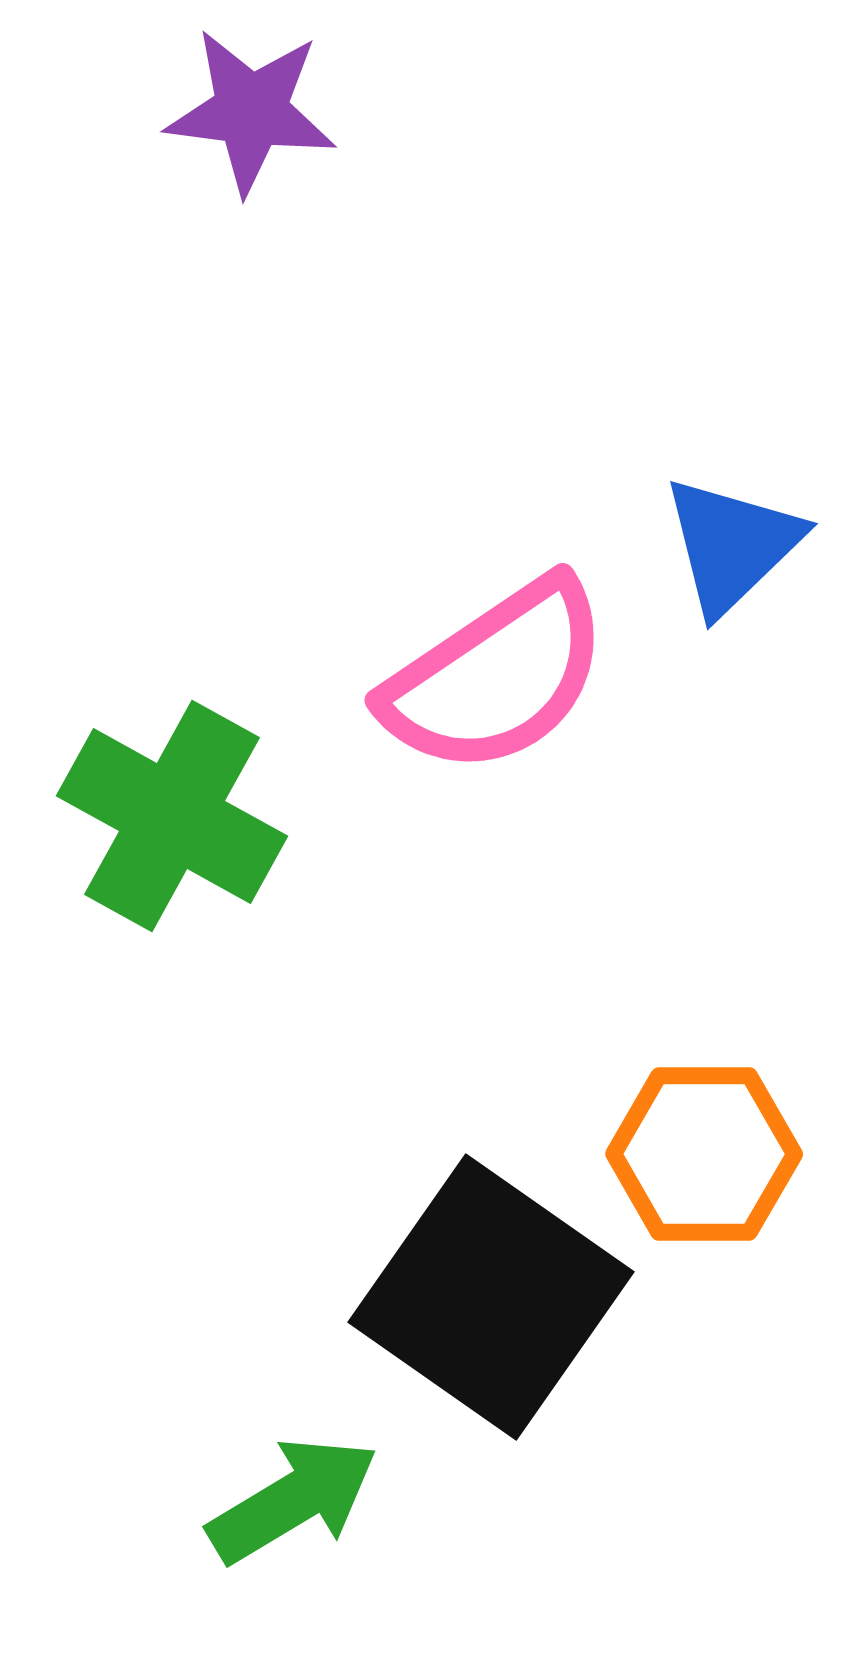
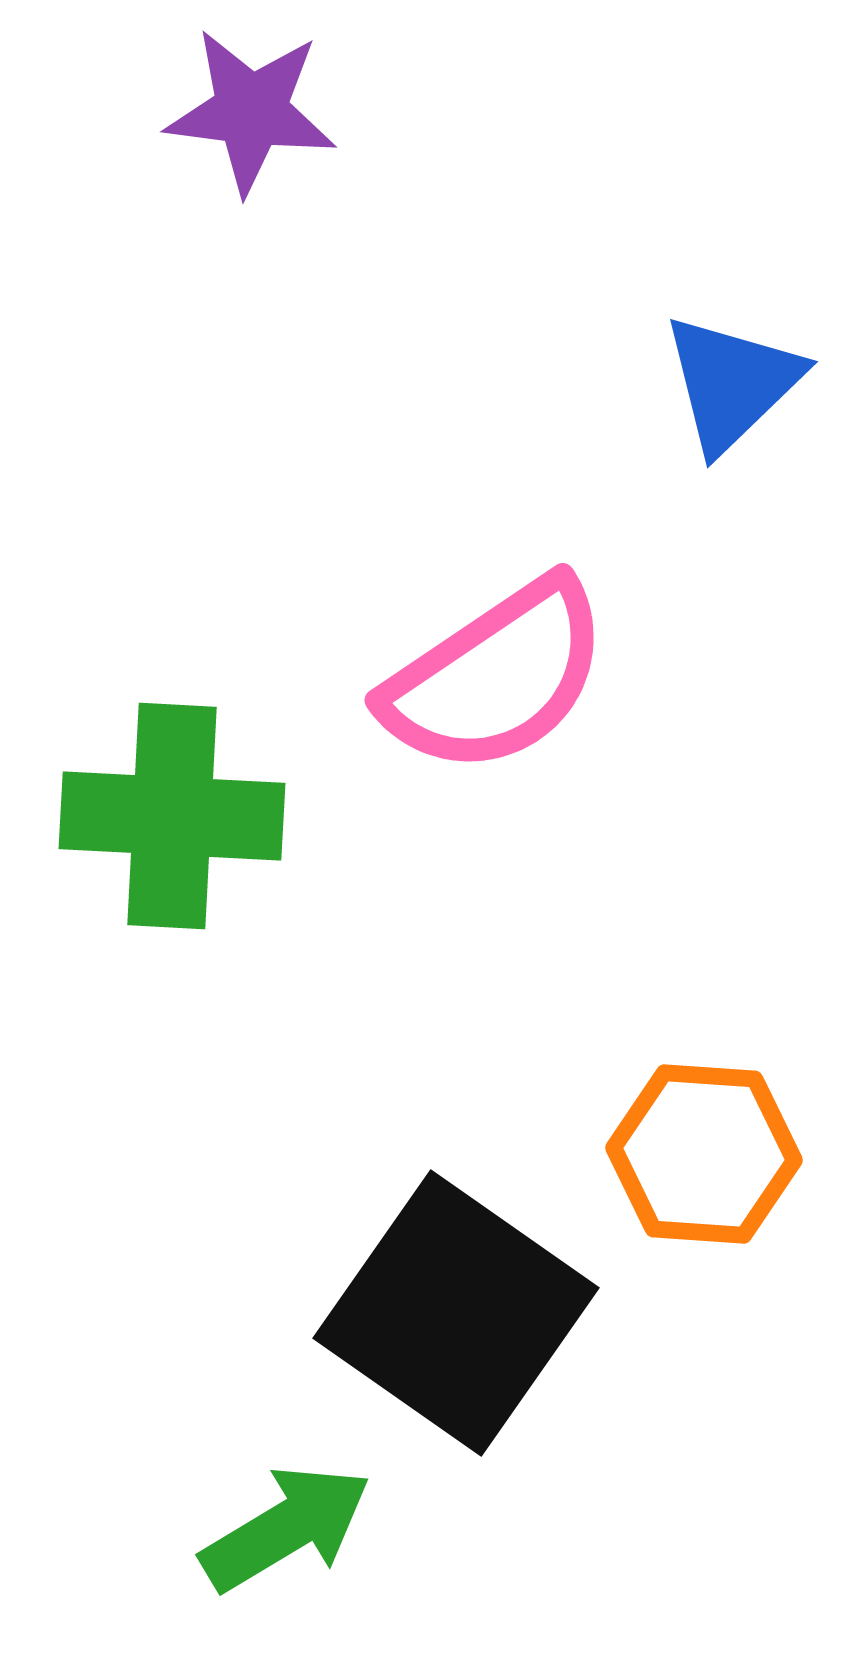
blue triangle: moved 162 px up
green cross: rotated 26 degrees counterclockwise
orange hexagon: rotated 4 degrees clockwise
black square: moved 35 px left, 16 px down
green arrow: moved 7 px left, 28 px down
